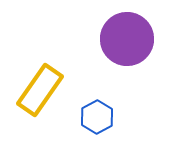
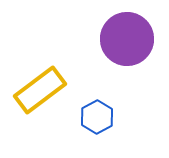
yellow rectangle: rotated 18 degrees clockwise
